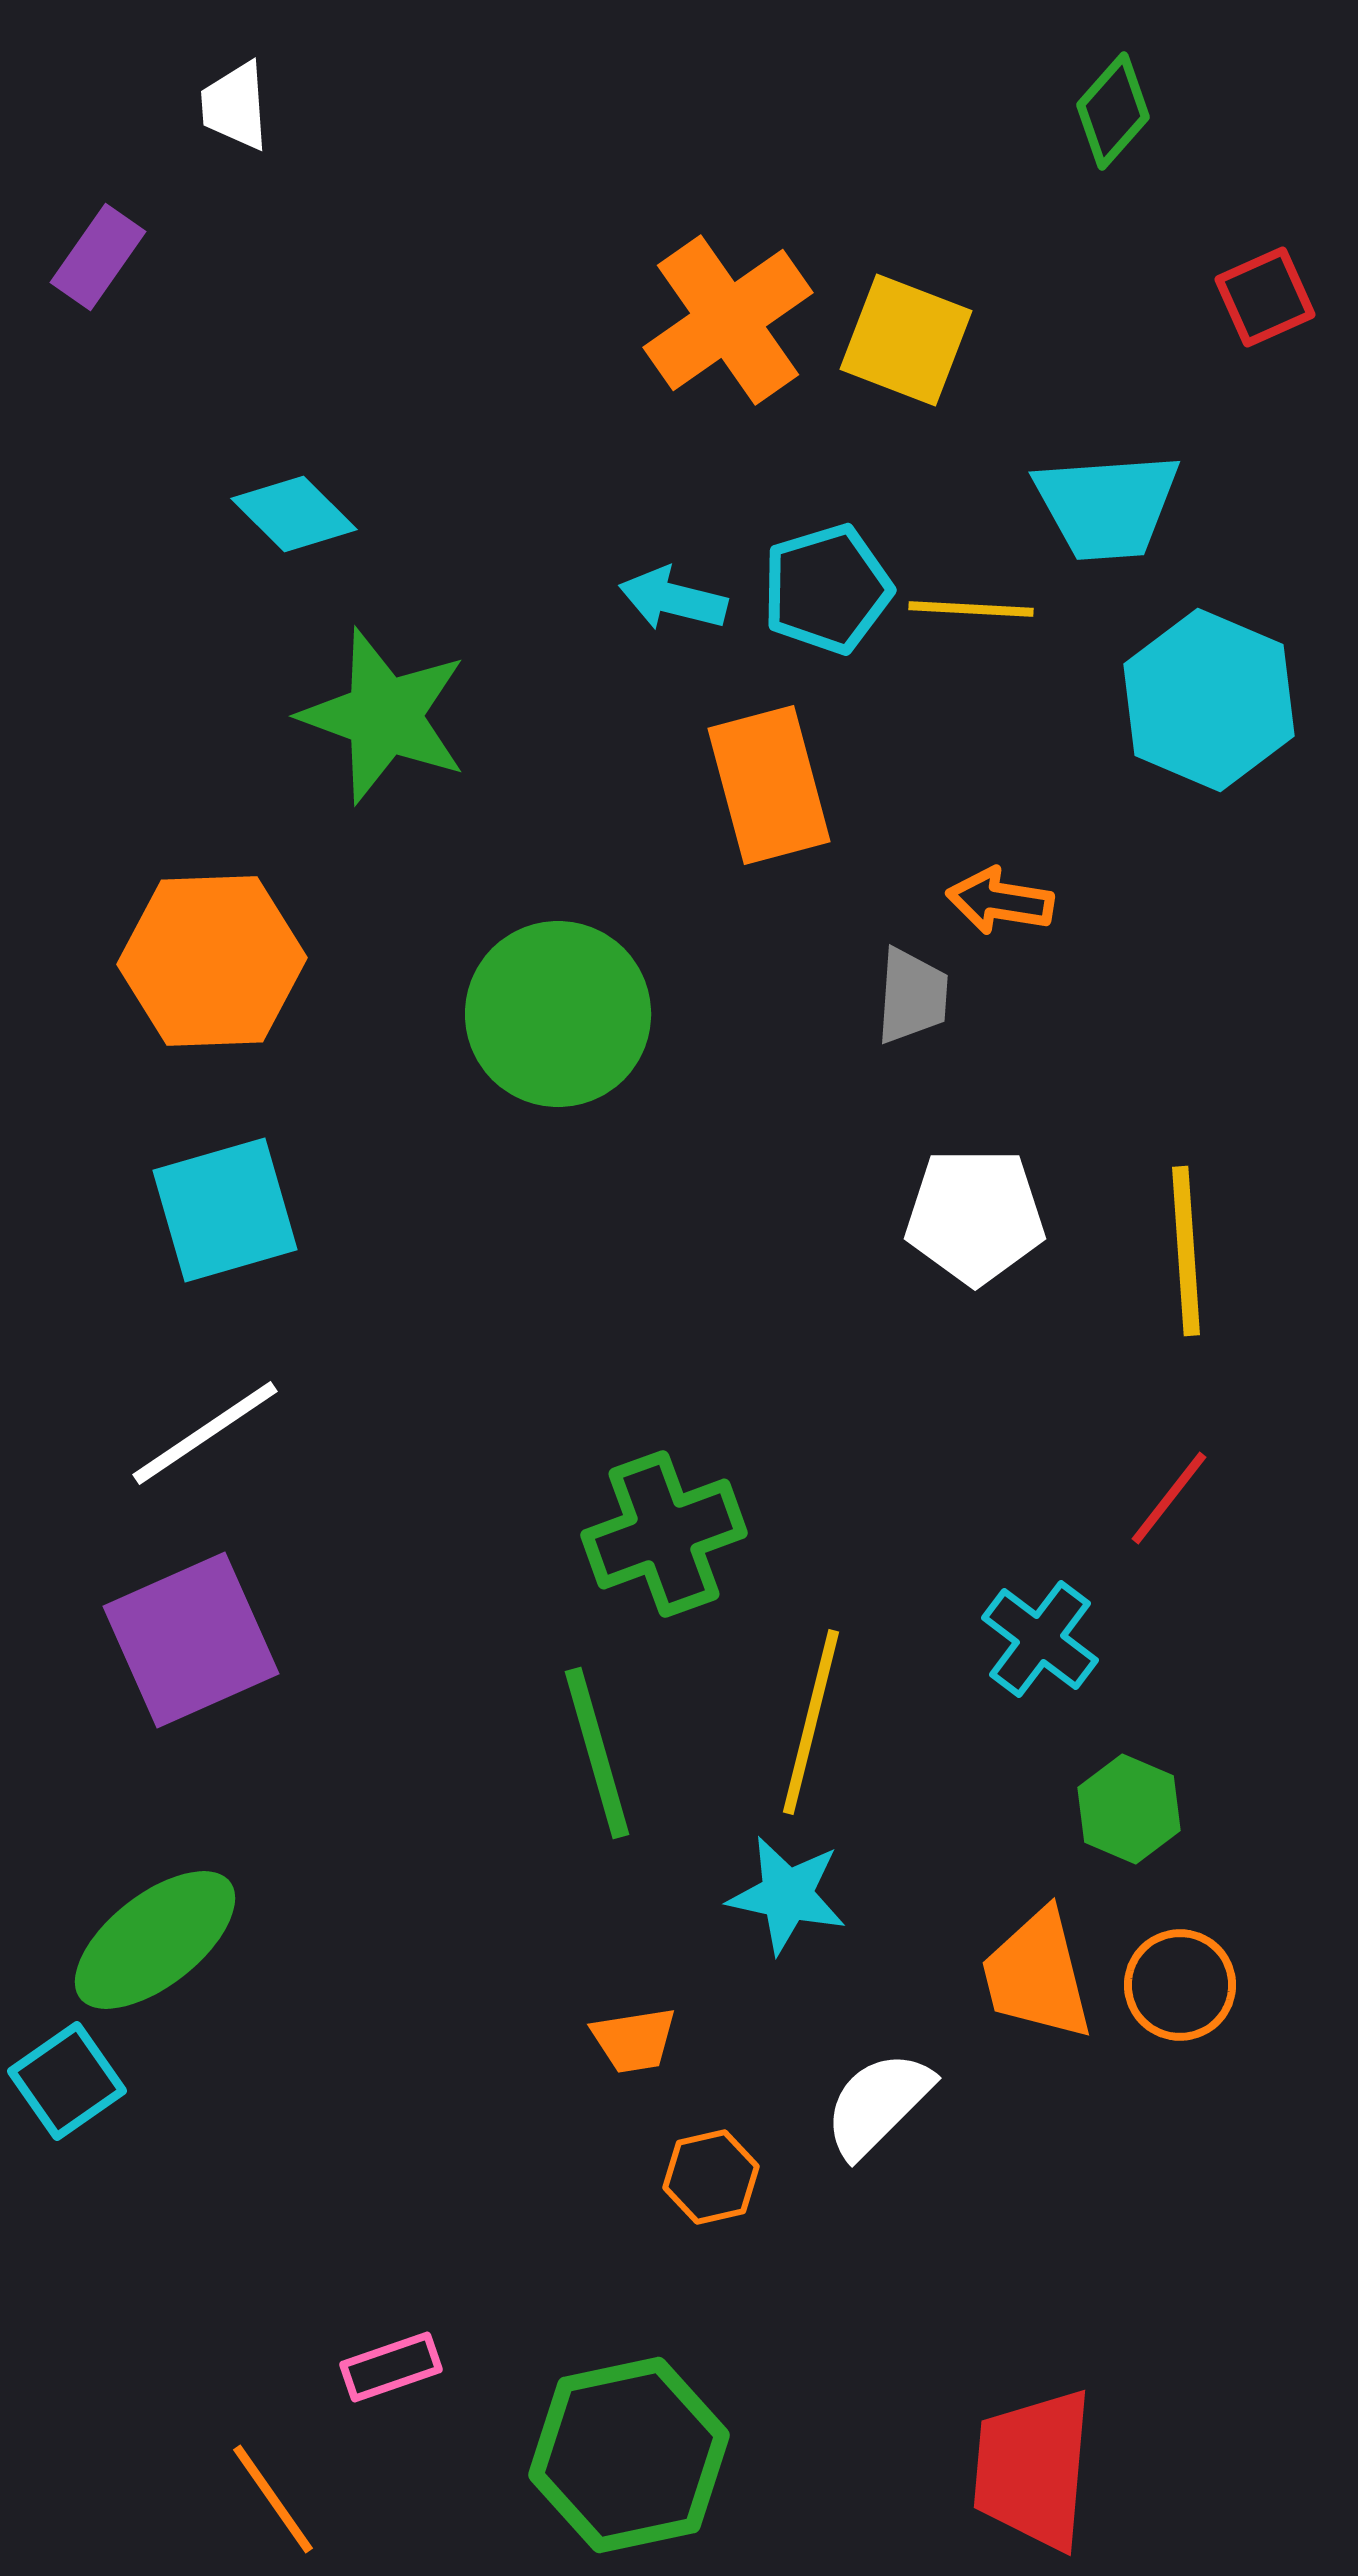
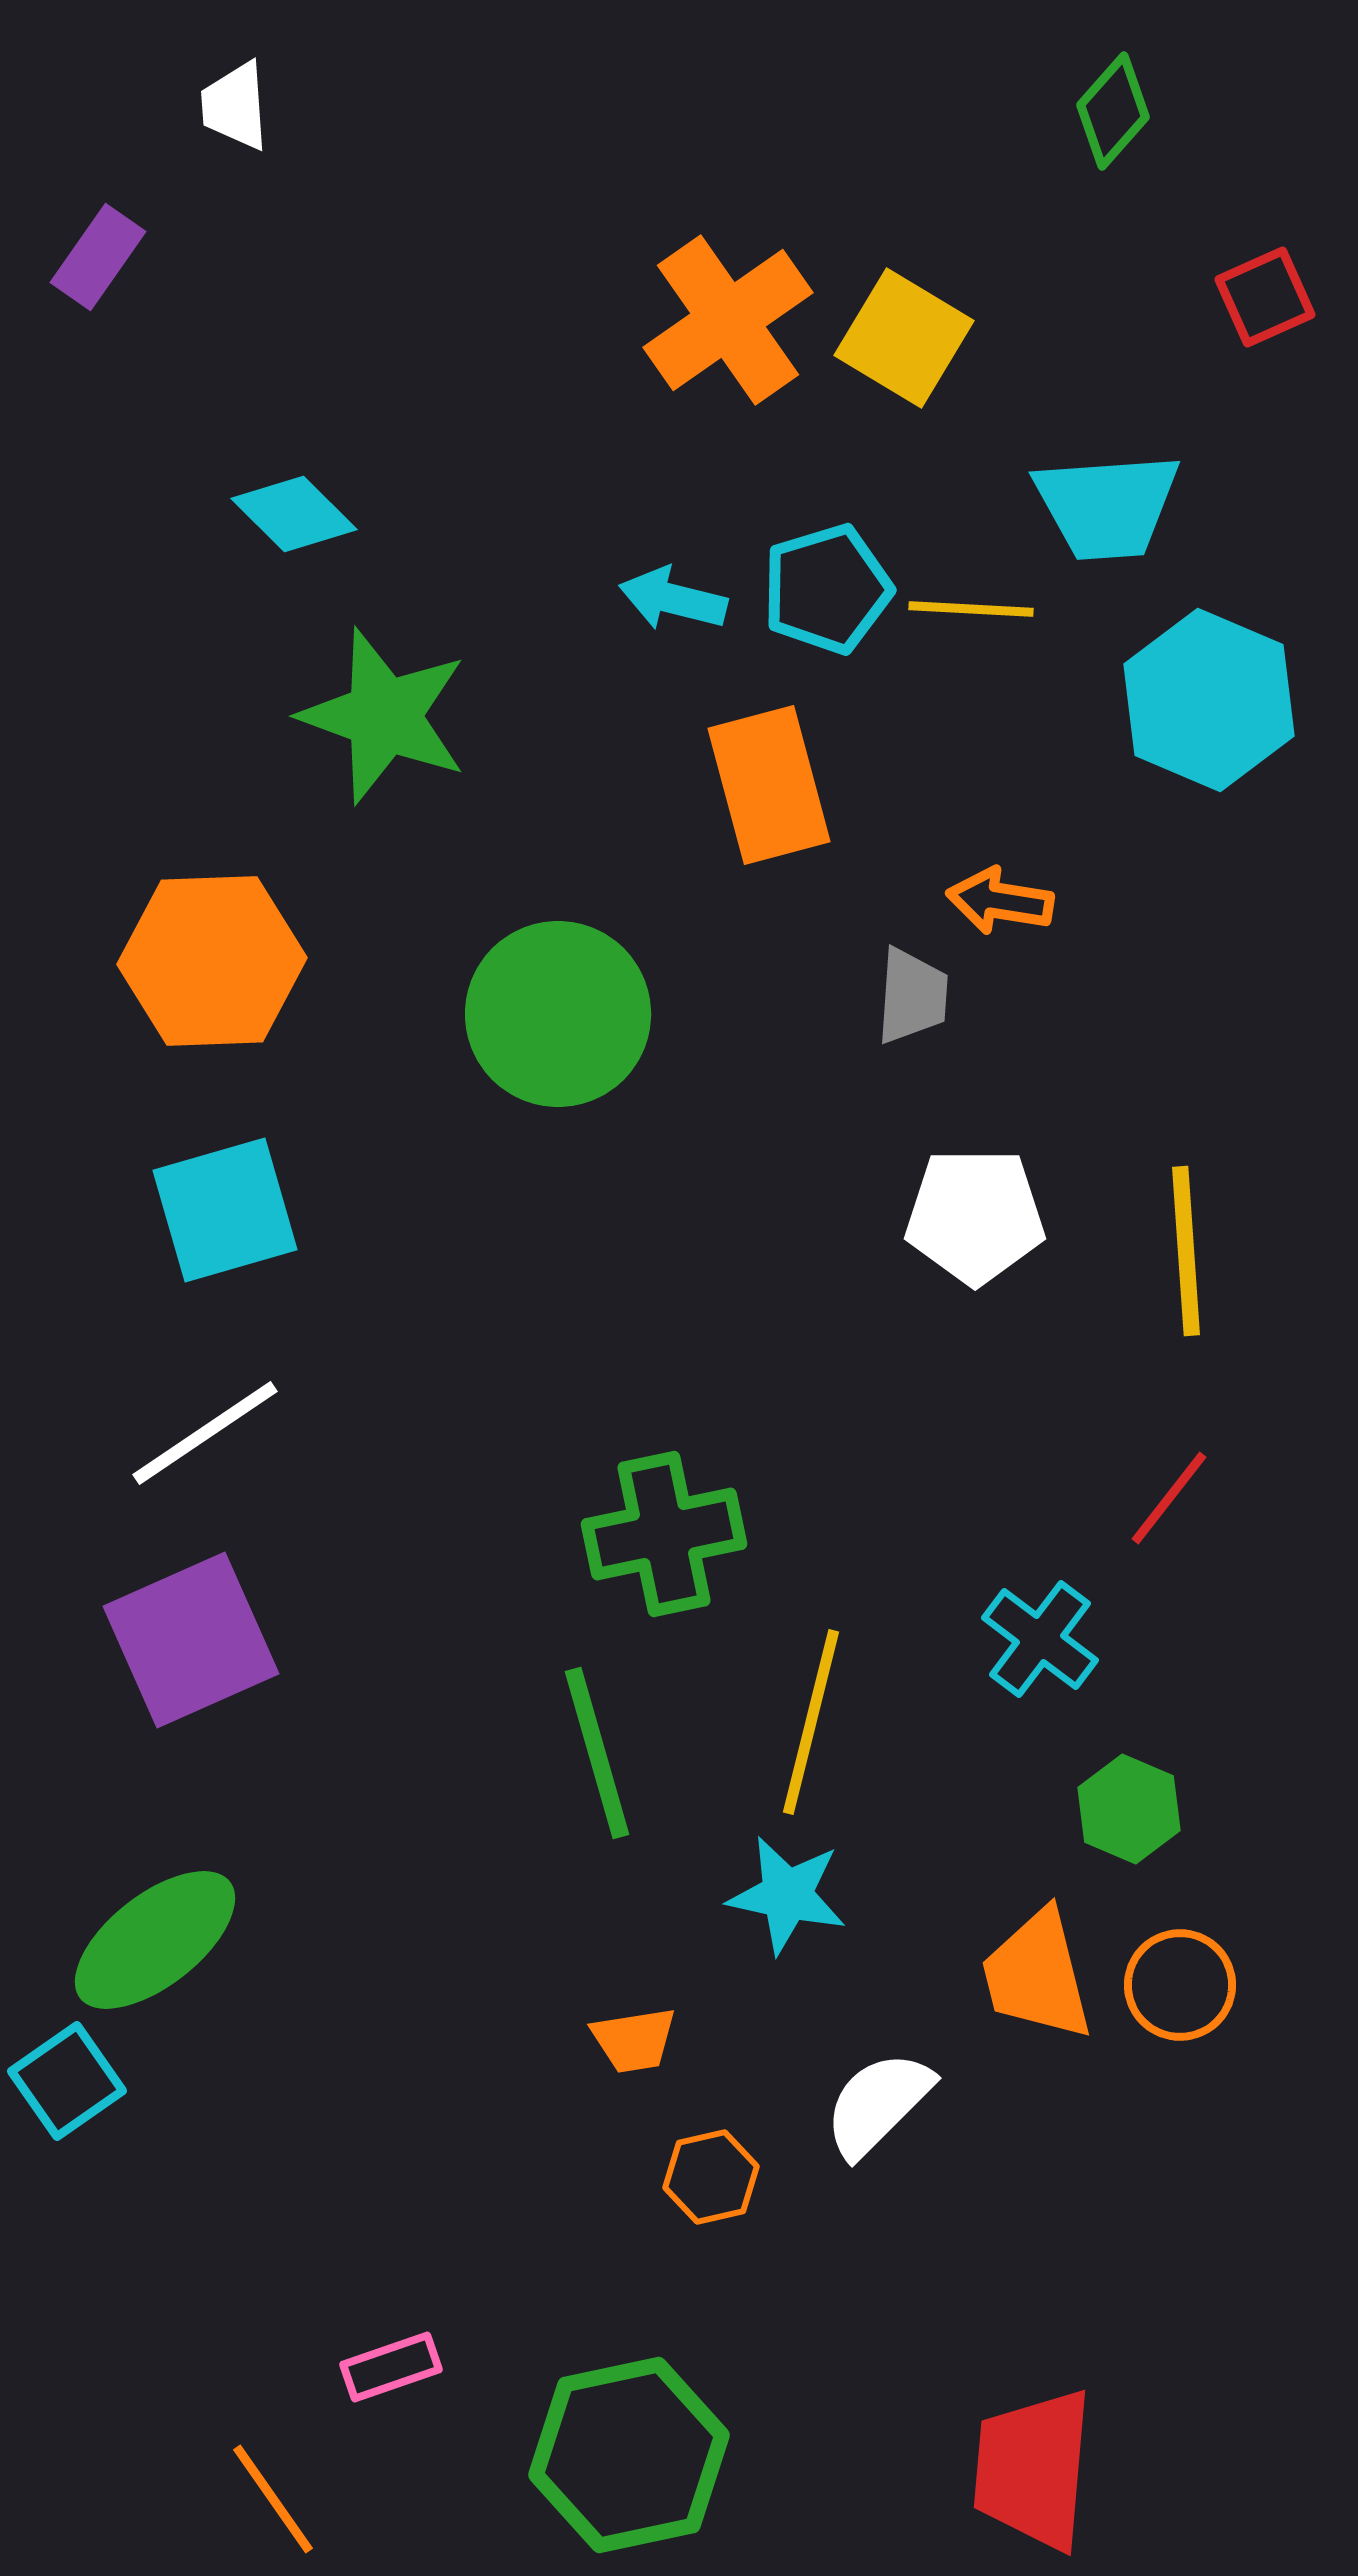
yellow square at (906, 340): moved 2 px left, 2 px up; rotated 10 degrees clockwise
green cross at (664, 1534): rotated 8 degrees clockwise
